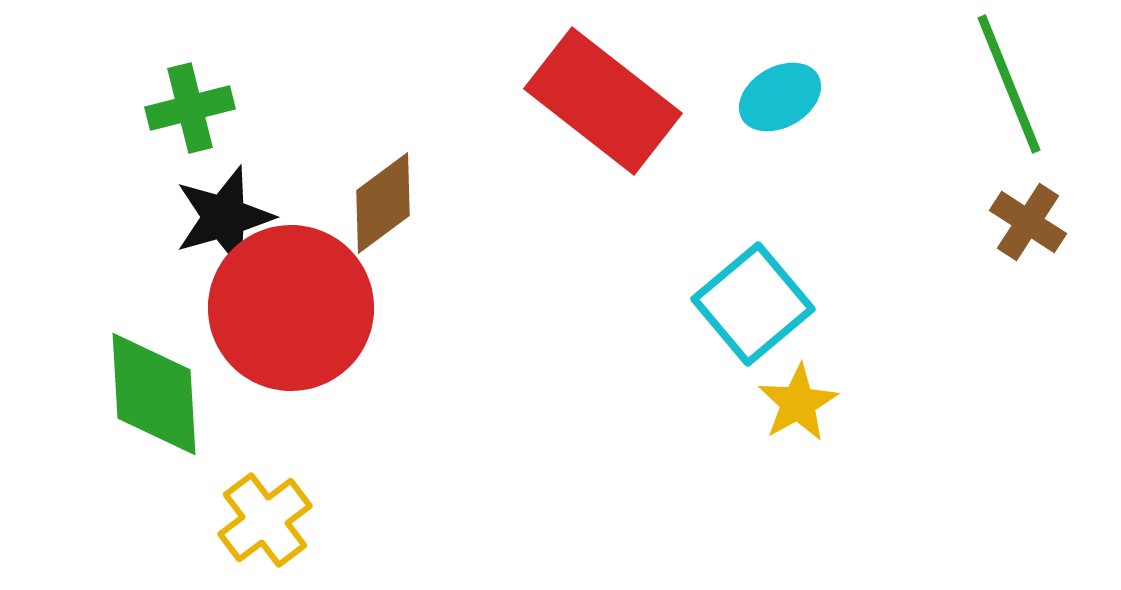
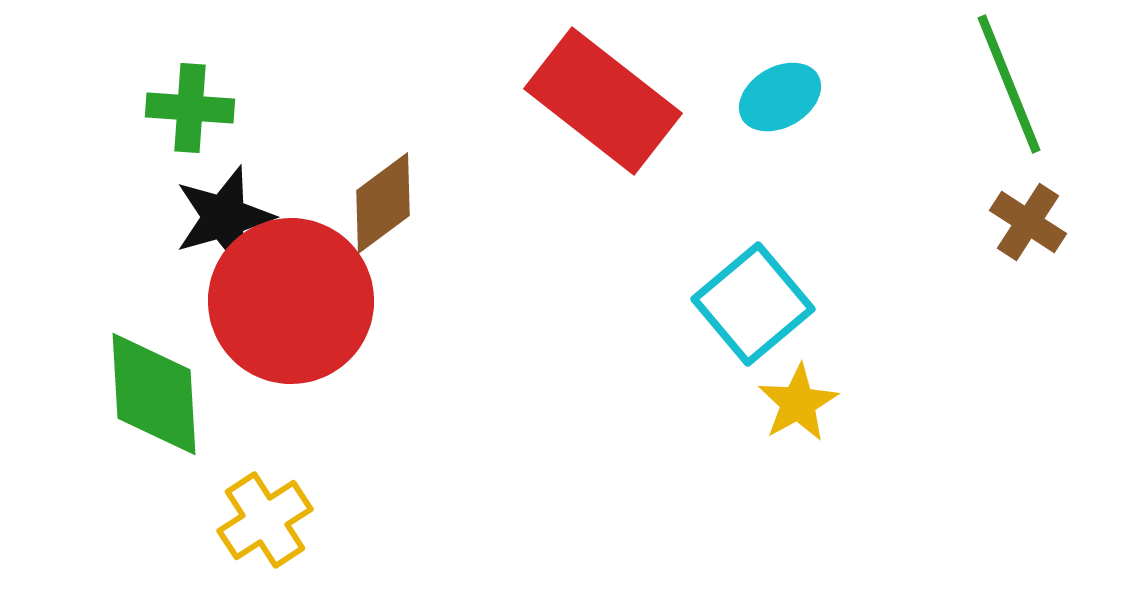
green cross: rotated 18 degrees clockwise
red circle: moved 7 px up
yellow cross: rotated 4 degrees clockwise
